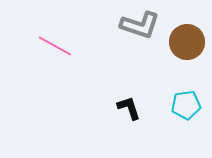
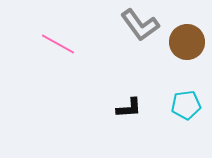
gray L-shape: rotated 36 degrees clockwise
pink line: moved 3 px right, 2 px up
black L-shape: rotated 104 degrees clockwise
